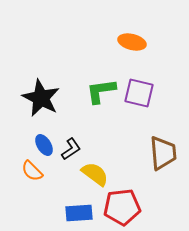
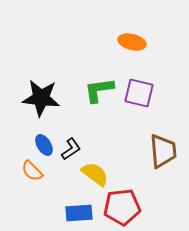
green L-shape: moved 2 px left, 1 px up
black star: rotated 21 degrees counterclockwise
brown trapezoid: moved 2 px up
